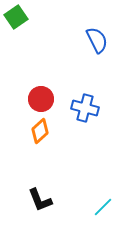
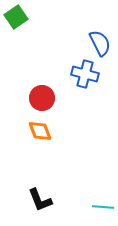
blue semicircle: moved 3 px right, 3 px down
red circle: moved 1 px right, 1 px up
blue cross: moved 34 px up
orange diamond: rotated 70 degrees counterclockwise
cyan line: rotated 50 degrees clockwise
